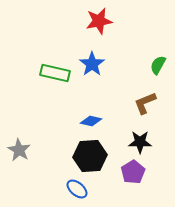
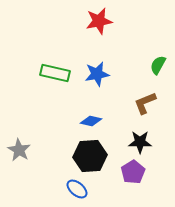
blue star: moved 5 px right, 10 px down; rotated 25 degrees clockwise
